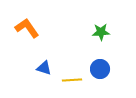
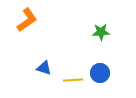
orange L-shape: moved 8 px up; rotated 90 degrees clockwise
blue circle: moved 4 px down
yellow line: moved 1 px right
